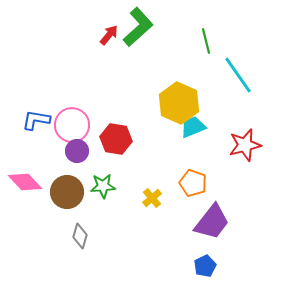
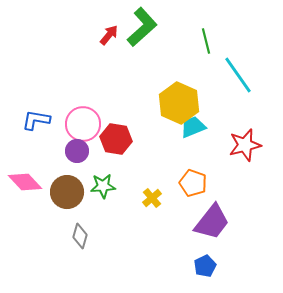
green L-shape: moved 4 px right
pink circle: moved 11 px right, 1 px up
